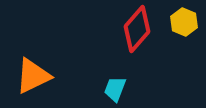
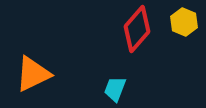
orange triangle: moved 2 px up
